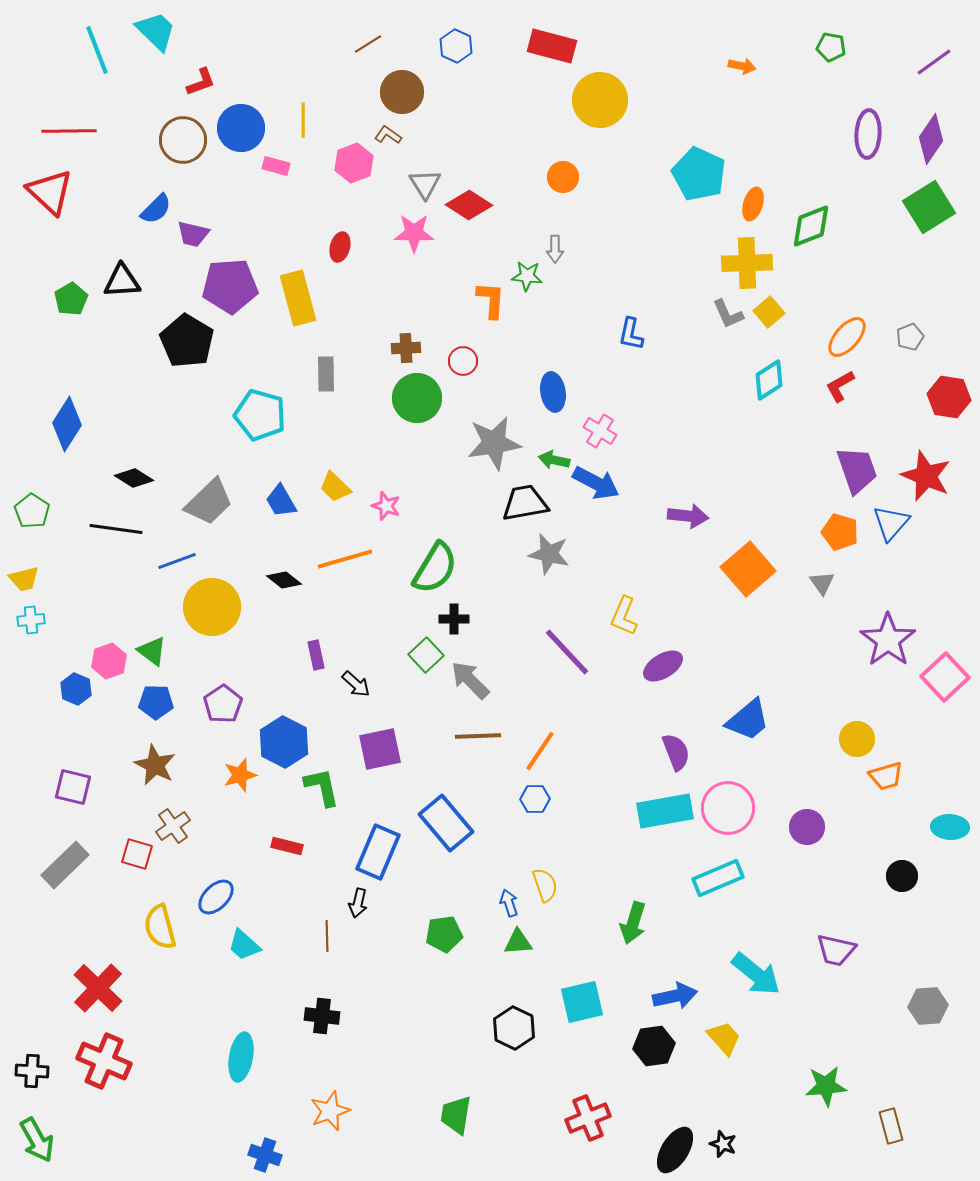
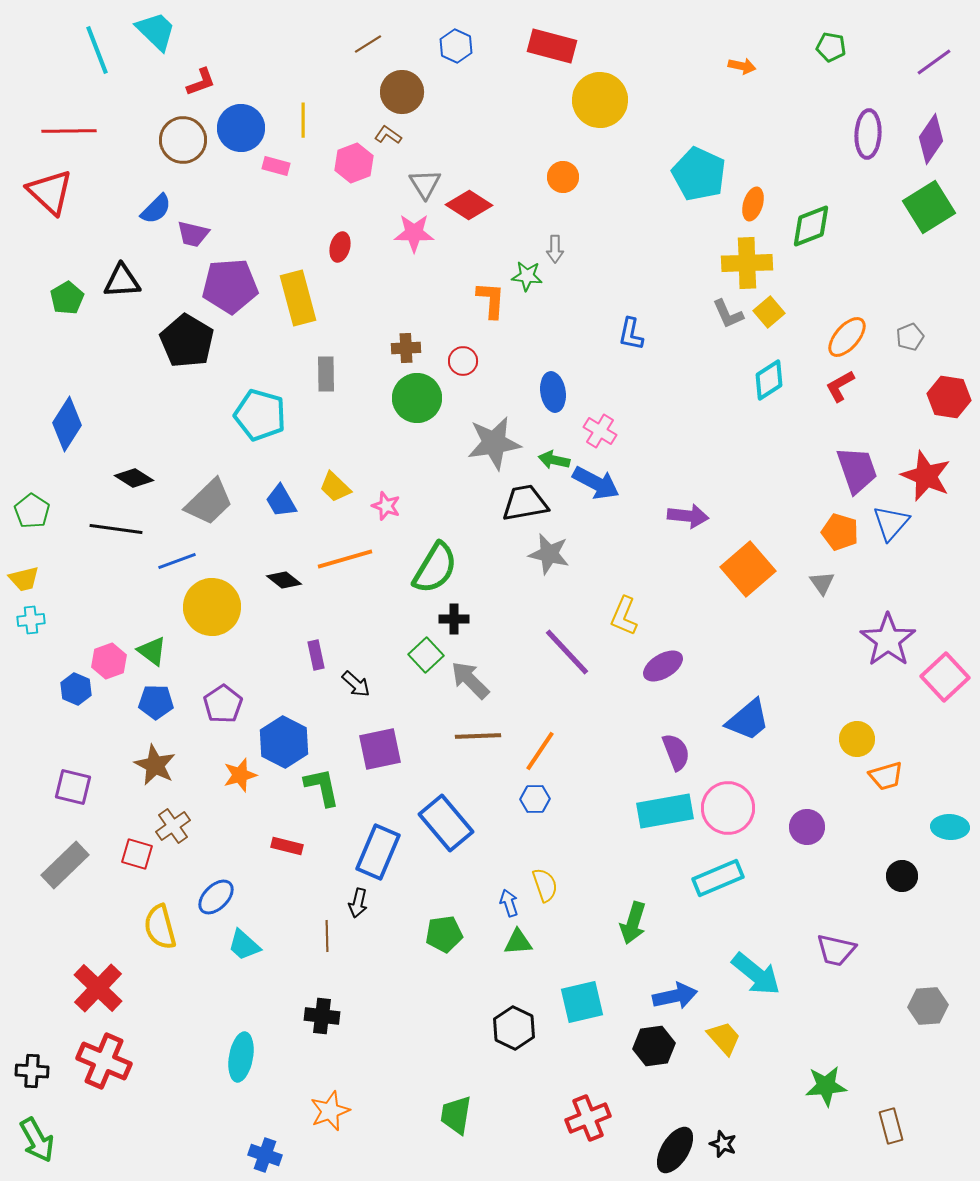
green pentagon at (71, 299): moved 4 px left, 1 px up
